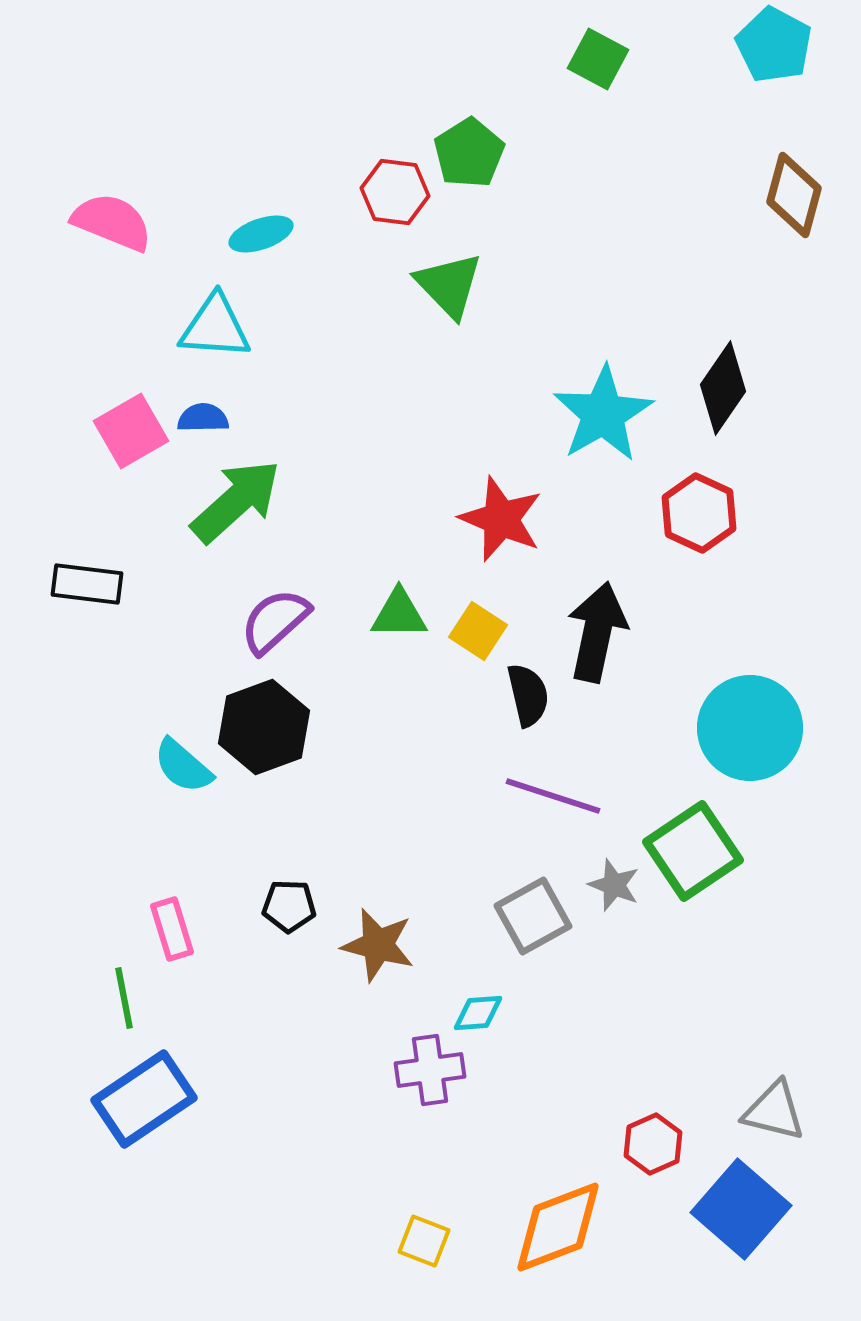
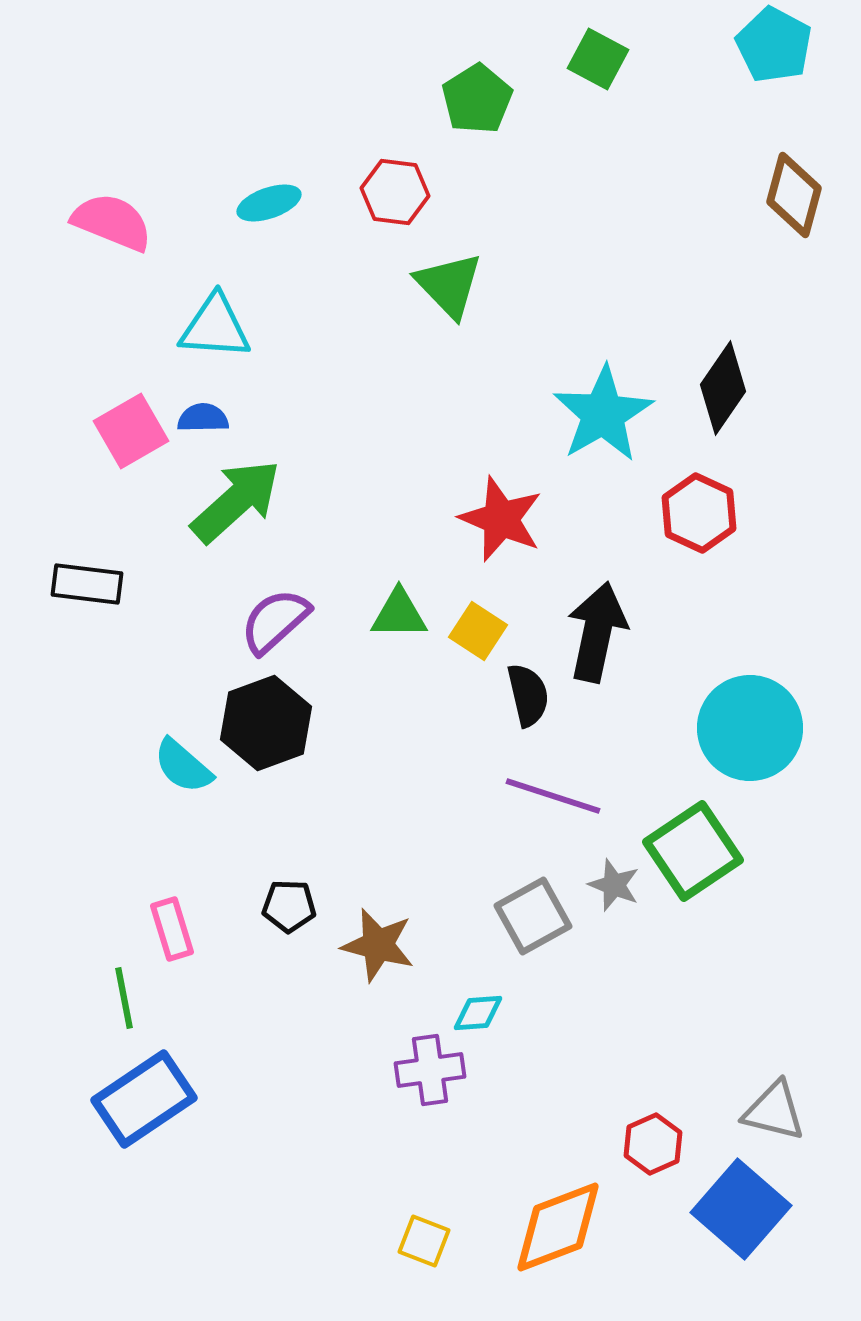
green pentagon at (469, 153): moved 8 px right, 54 px up
cyan ellipse at (261, 234): moved 8 px right, 31 px up
black hexagon at (264, 727): moved 2 px right, 4 px up
